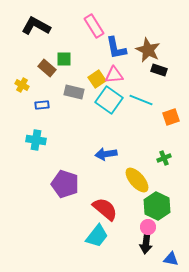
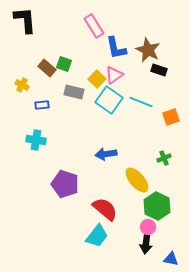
black L-shape: moved 11 px left, 6 px up; rotated 56 degrees clockwise
green square: moved 5 px down; rotated 21 degrees clockwise
pink triangle: rotated 30 degrees counterclockwise
yellow square: rotated 12 degrees counterclockwise
cyan line: moved 2 px down
